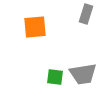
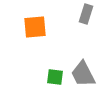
gray trapezoid: rotated 72 degrees clockwise
